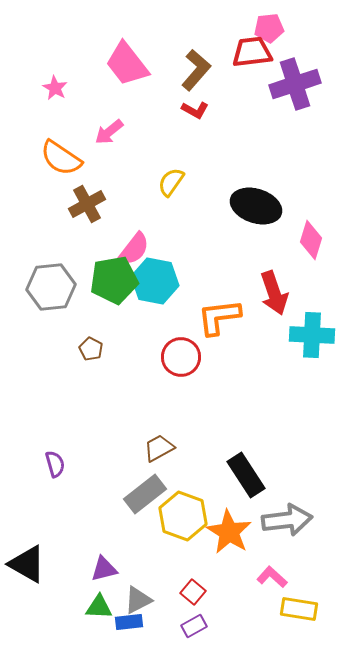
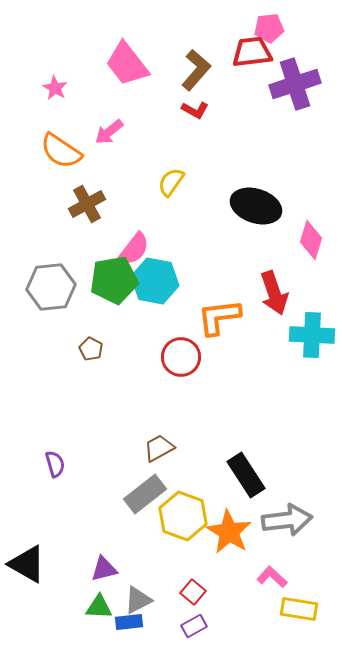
orange semicircle: moved 7 px up
